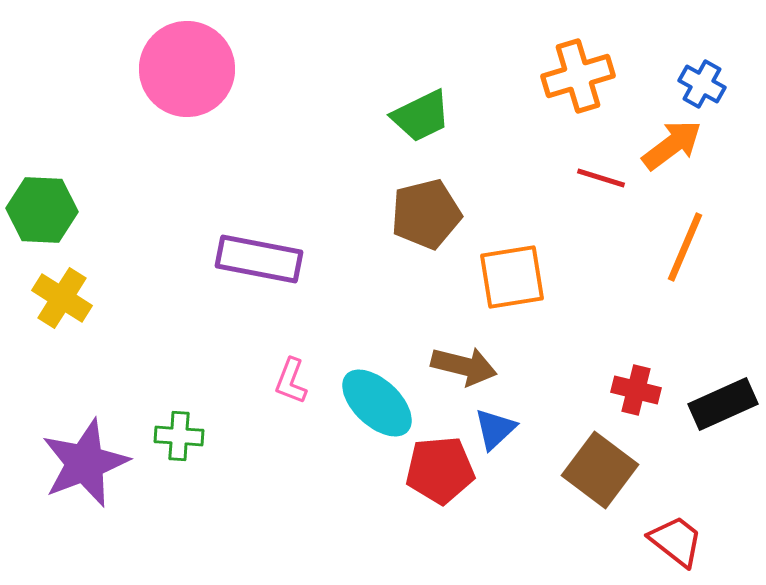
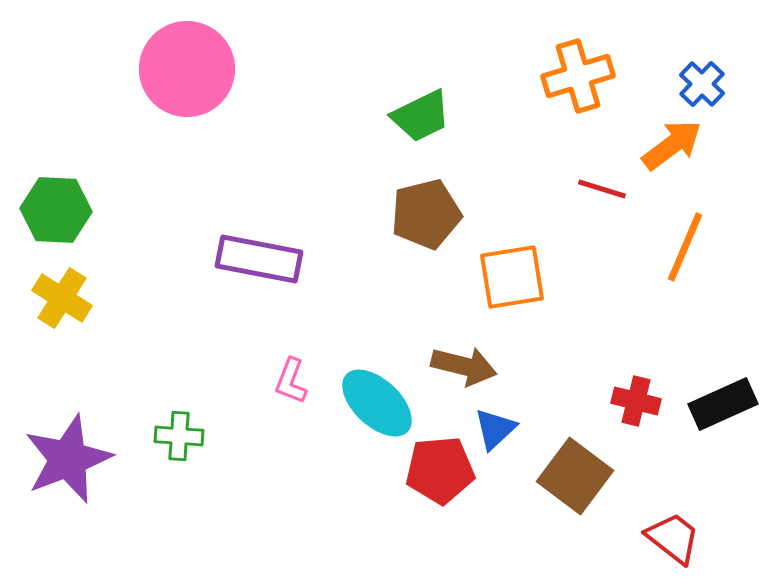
blue cross: rotated 15 degrees clockwise
red line: moved 1 px right, 11 px down
green hexagon: moved 14 px right
red cross: moved 11 px down
purple star: moved 17 px left, 4 px up
brown square: moved 25 px left, 6 px down
red trapezoid: moved 3 px left, 3 px up
